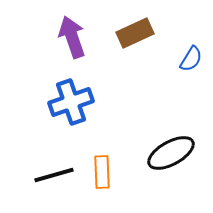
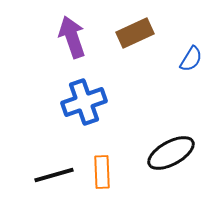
blue cross: moved 13 px right
